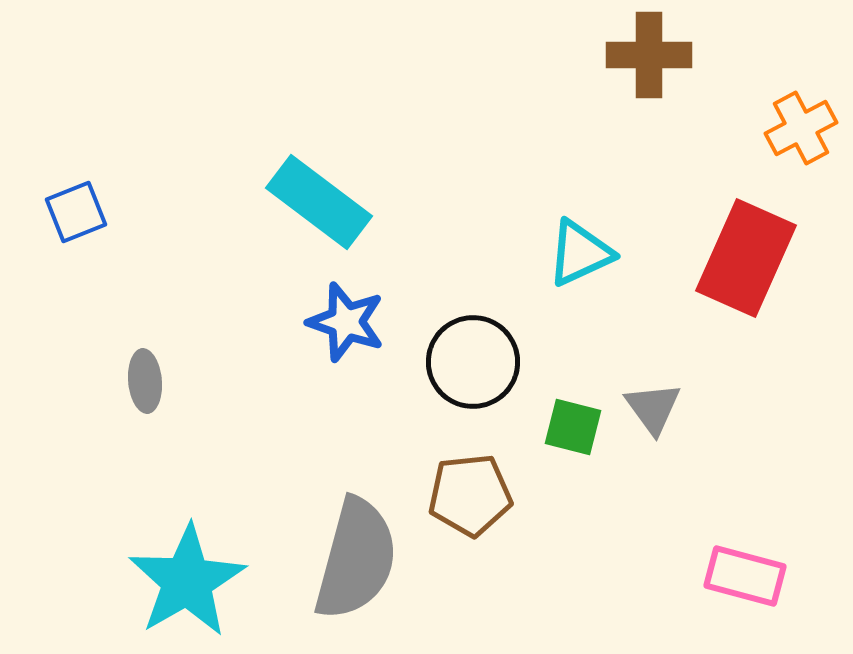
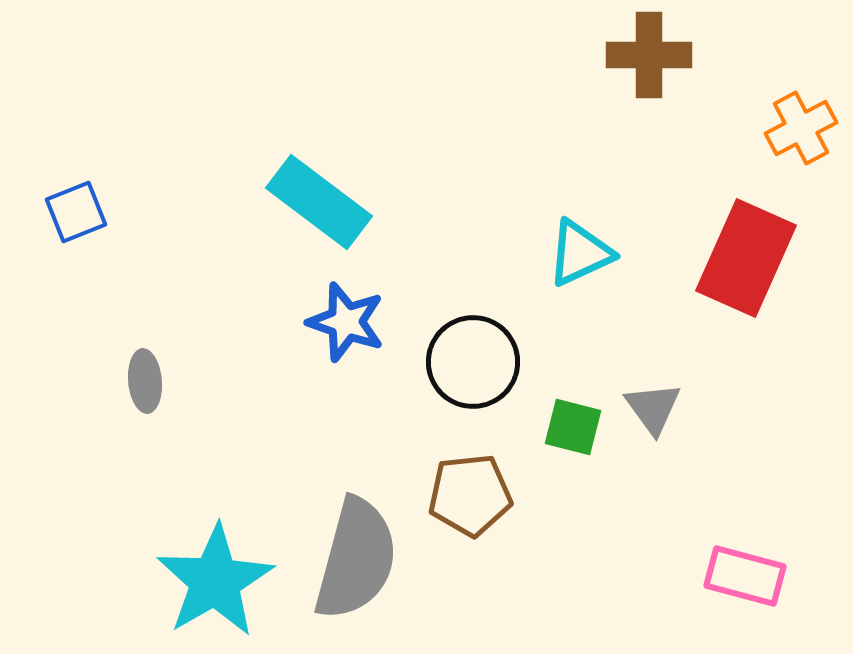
cyan star: moved 28 px right
